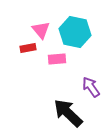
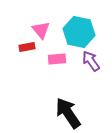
cyan hexagon: moved 4 px right
red rectangle: moved 1 px left, 1 px up
purple arrow: moved 26 px up
black arrow: rotated 12 degrees clockwise
